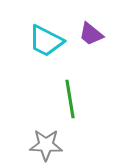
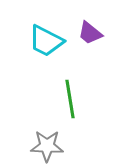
purple trapezoid: moved 1 px left, 1 px up
gray star: moved 1 px right, 1 px down
